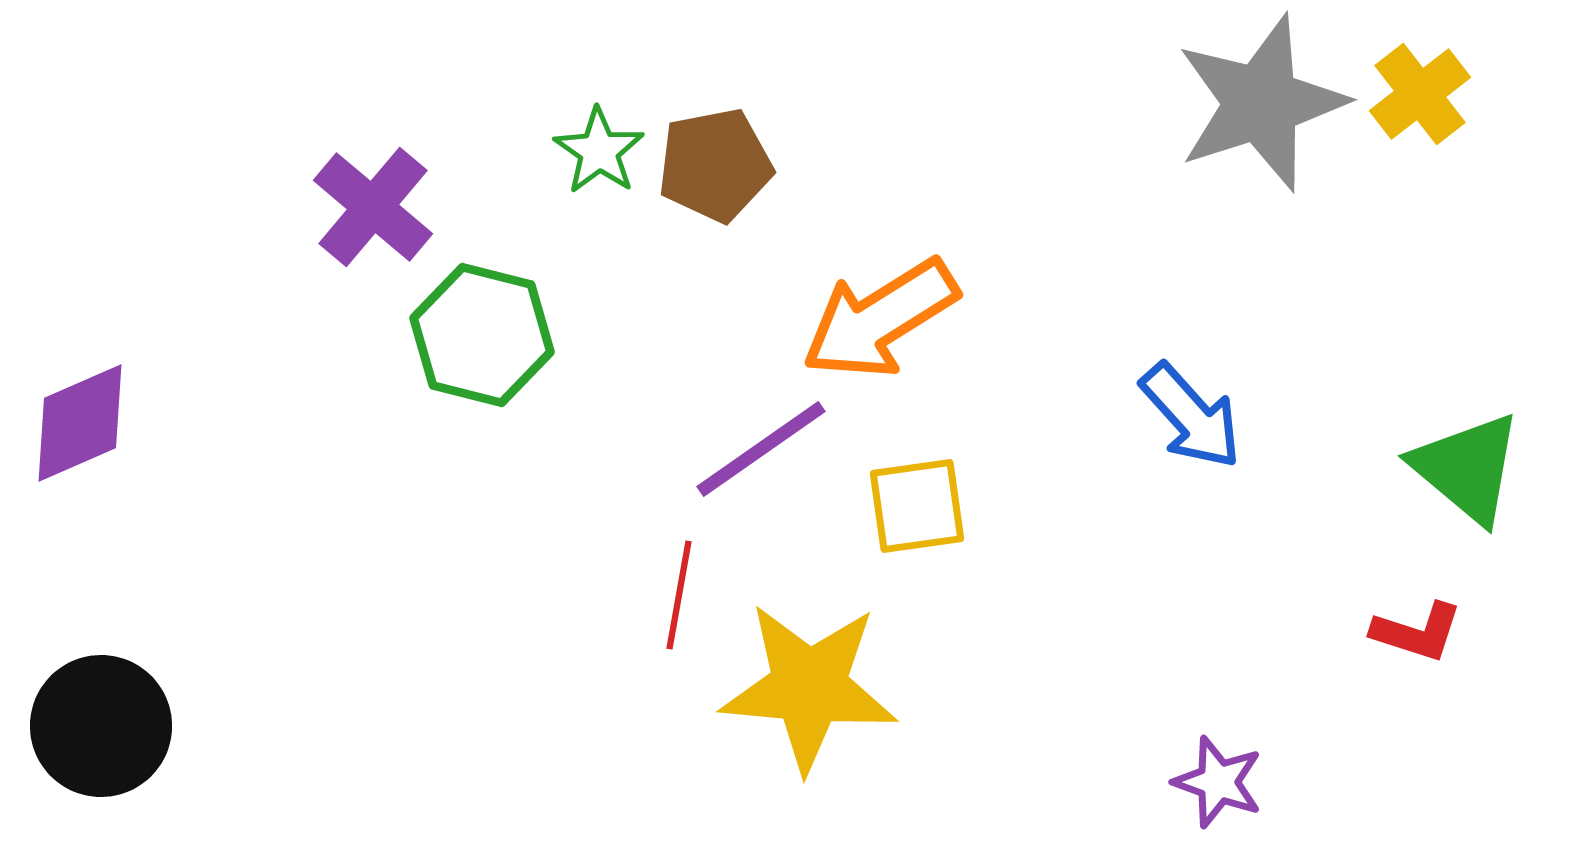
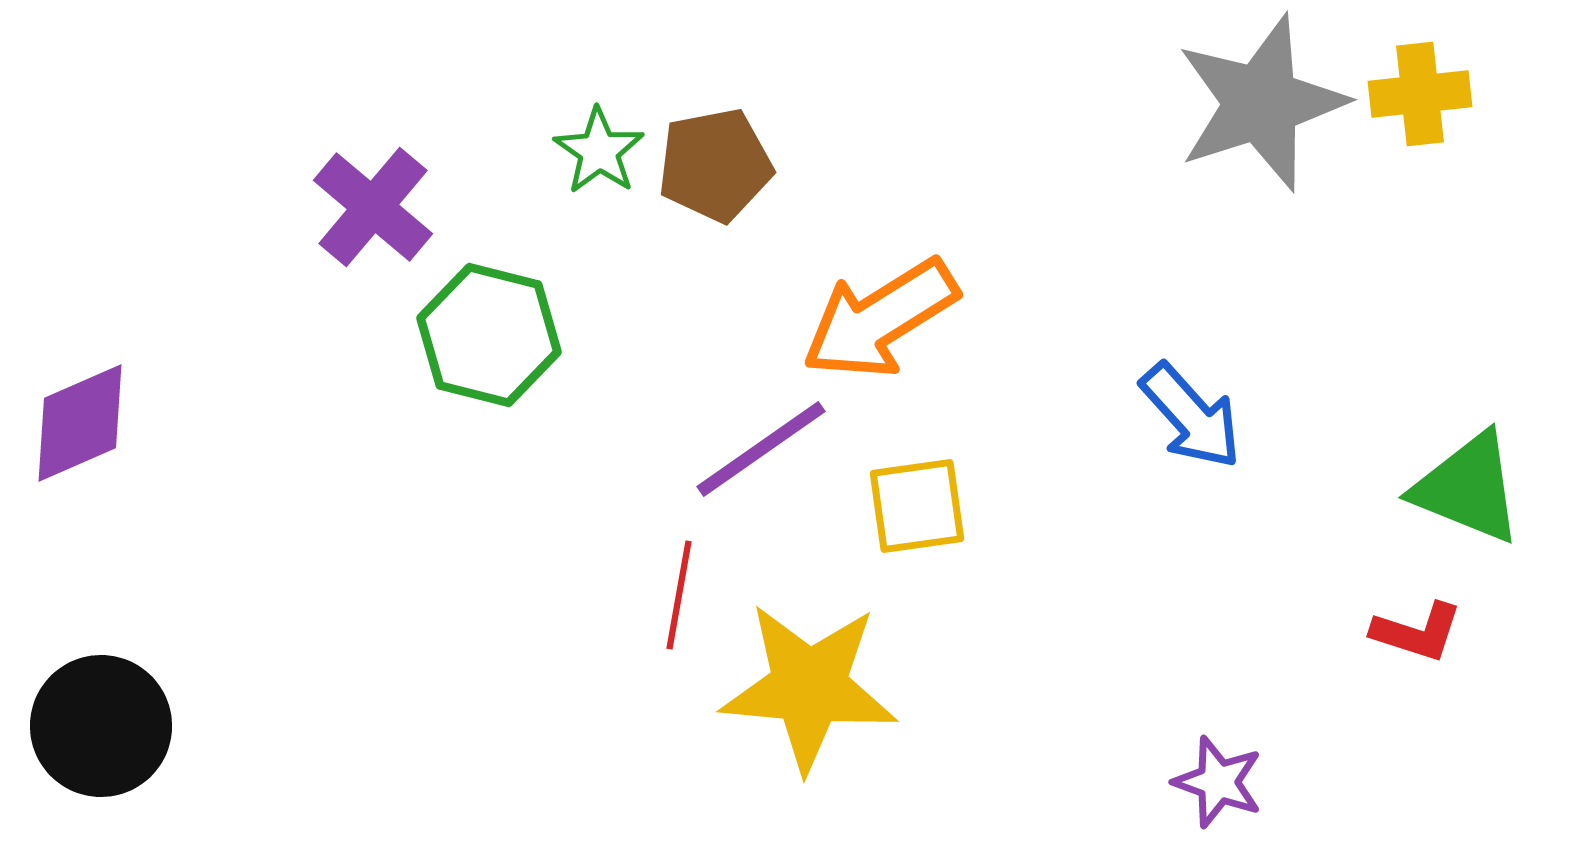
yellow cross: rotated 32 degrees clockwise
green hexagon: moved 7 px right
green triangle: moved 1 px right, 20 px down; rotated 18 degrees counterclockwise
